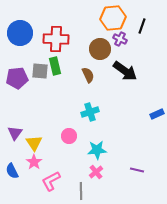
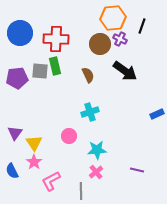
brown circle: moved 5 px up
